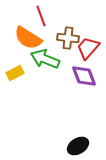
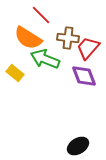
red line: moved 1 px up; rotated 25 degrees counterclockwise
yellow rectangle: rotated 66 degrees clockwise
